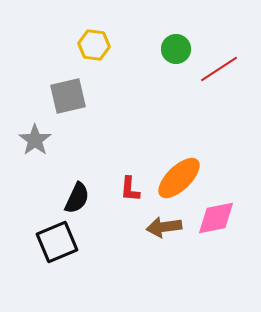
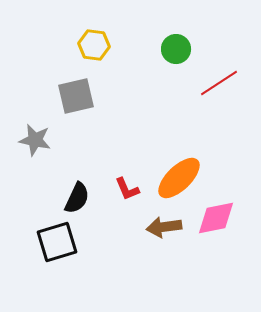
red line: moved 14 px down
gray square: moved 8 px right
gray star: rotated 24 degrees counterclockwise
red L-shape: moved 3 px left; rotated 28 degrees counterclockwise
black square: rotated 6 degrees clockwise
